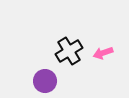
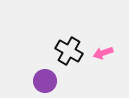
black cross: rotated 28 degrees counterclockwise
